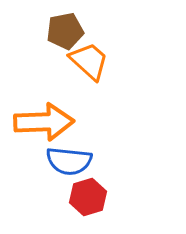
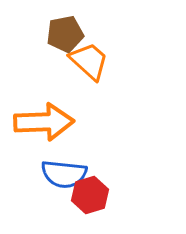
brown pentagon: moved 3 px down
blue semicircle: moved 5 px left, 13 px down
red hexagon: moved 2 px right, 2 px up
